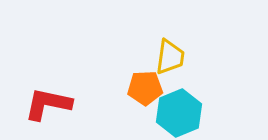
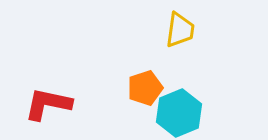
yellow trapezoid: moved 10 px right, 27 px up
orange pentagon: rotated 16 degrees counterclockwise
